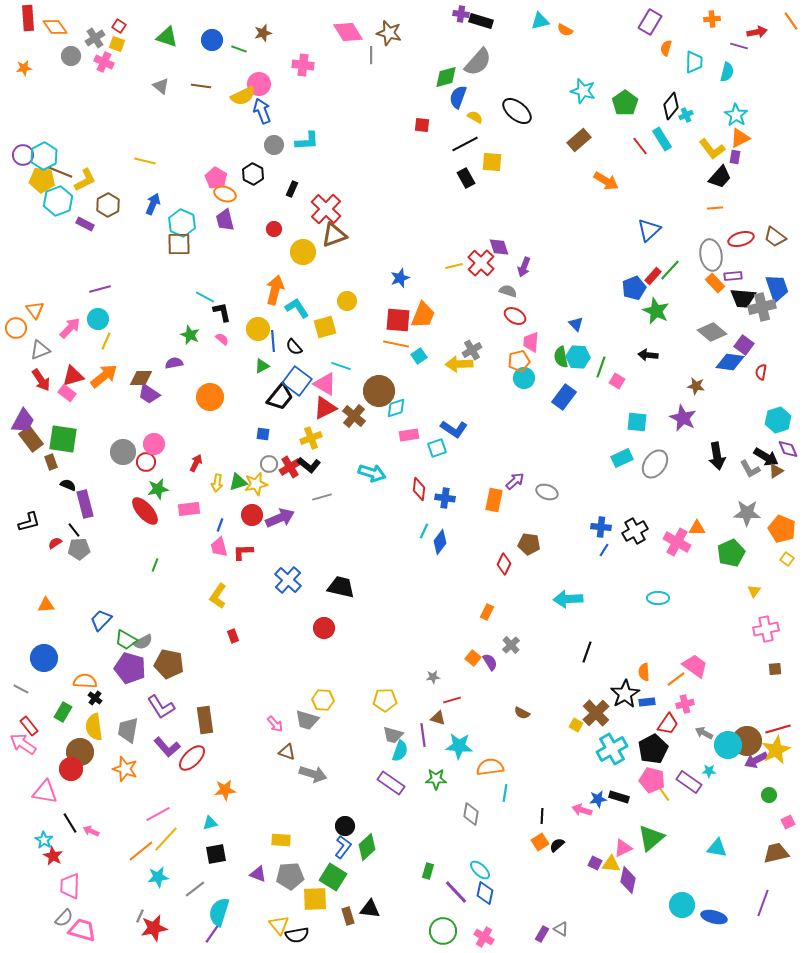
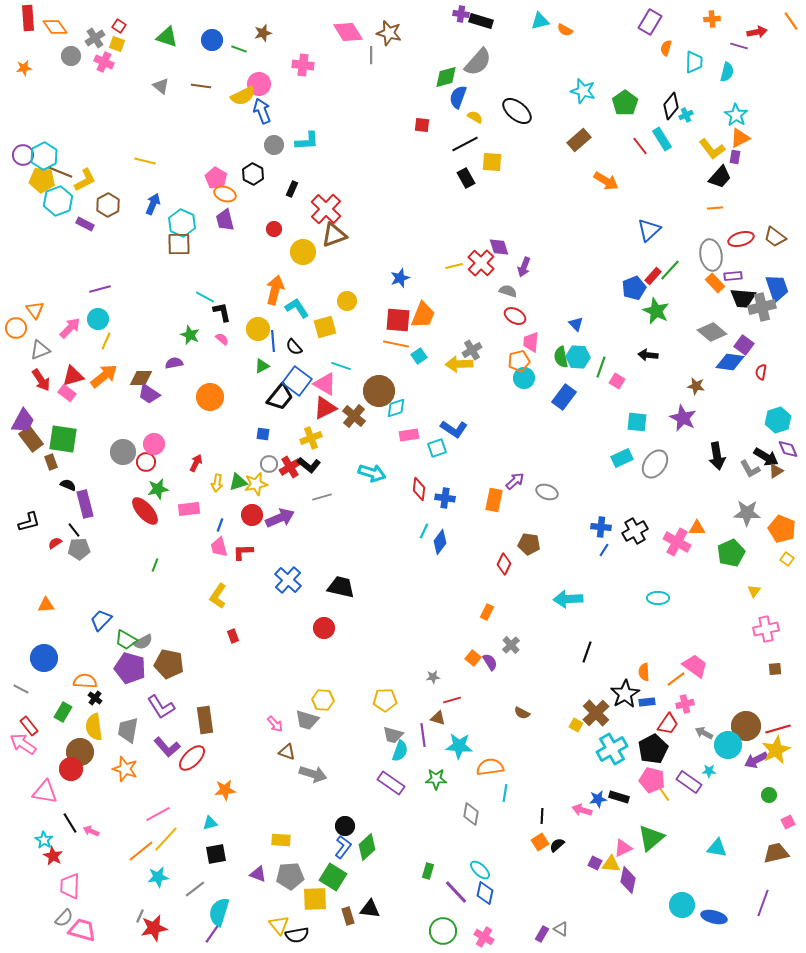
brown circle at (747, 741): moved 1 px left, 15 px up
